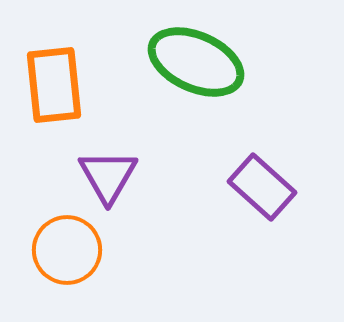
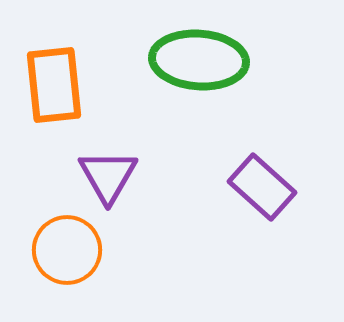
green ellipse: moved 3 px right, 2 px up; rotated 20 degrees counterclockwise
